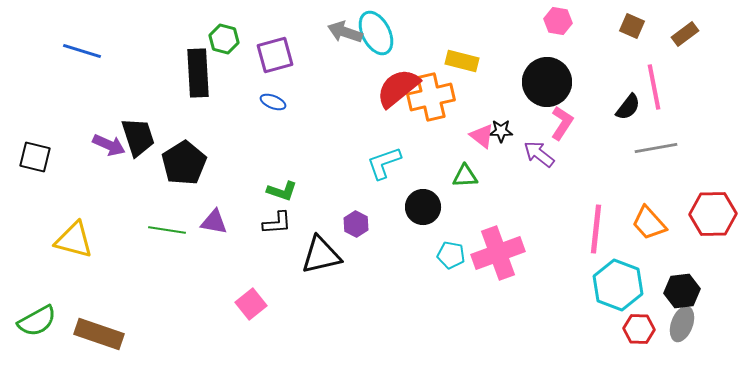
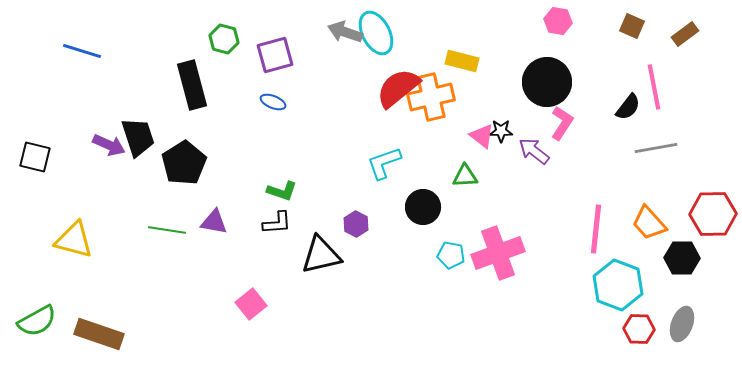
black rectangle at (198, 73): moved 6 px left, 12 px down; rotated 12 degrees counterclockwise
purple arrow at (539, 154): moved 5 px left, 3 px up
black hexagon at (682, 291): moved 33 px up; rotated 8 degrees clockwise
